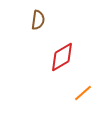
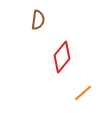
red diamond: rotated 20 degrees counterclockwise
